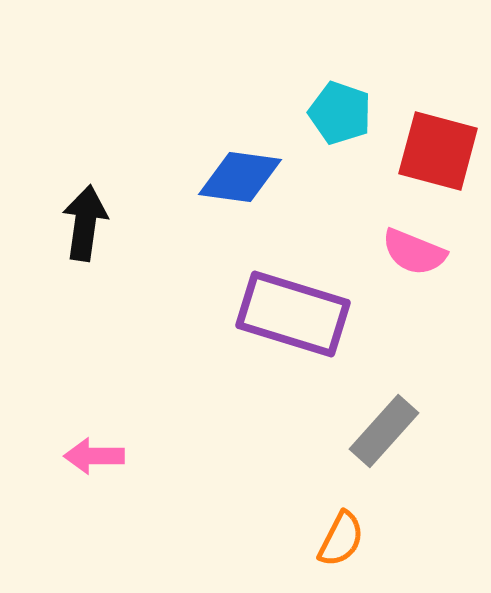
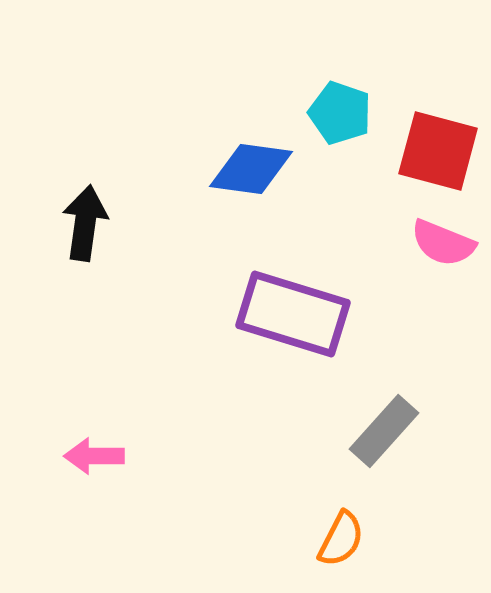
blue diamond: moved 11 px right, 8 px up
pink semicircle: moved 29 px right, 9 px up
